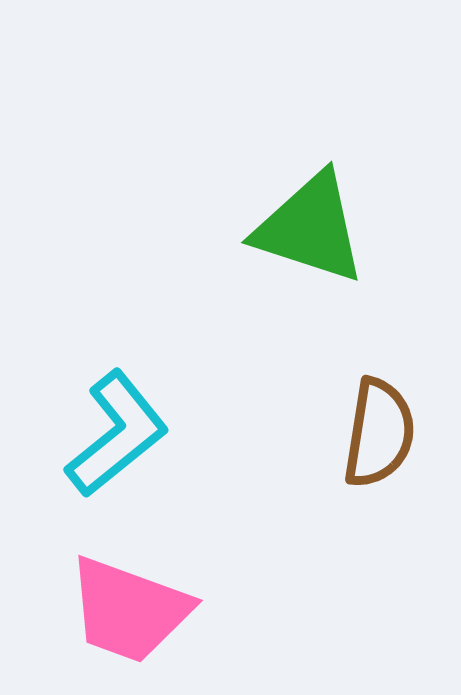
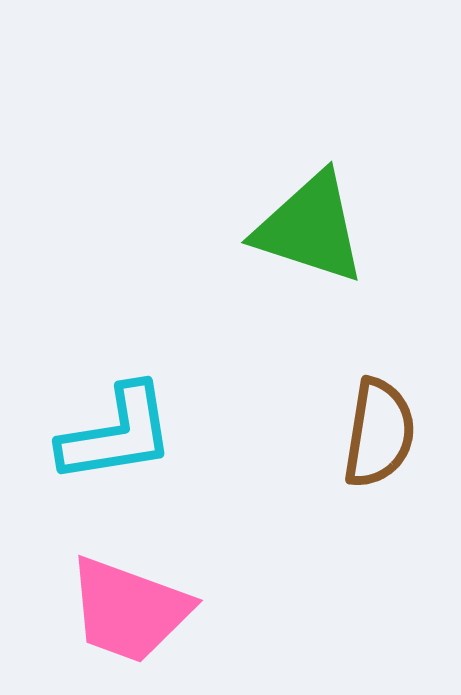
cyan L-shape: rotated 30 degrees clockwise
